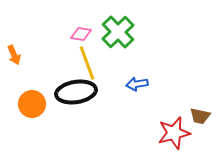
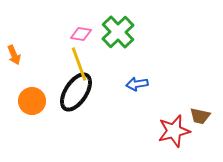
yellow line: moved 8 px left, 1 px down
black ellipse: rotated 48 degrees counterclockwise
orange circle: moved 3 px up
red star: moved 2 px up
